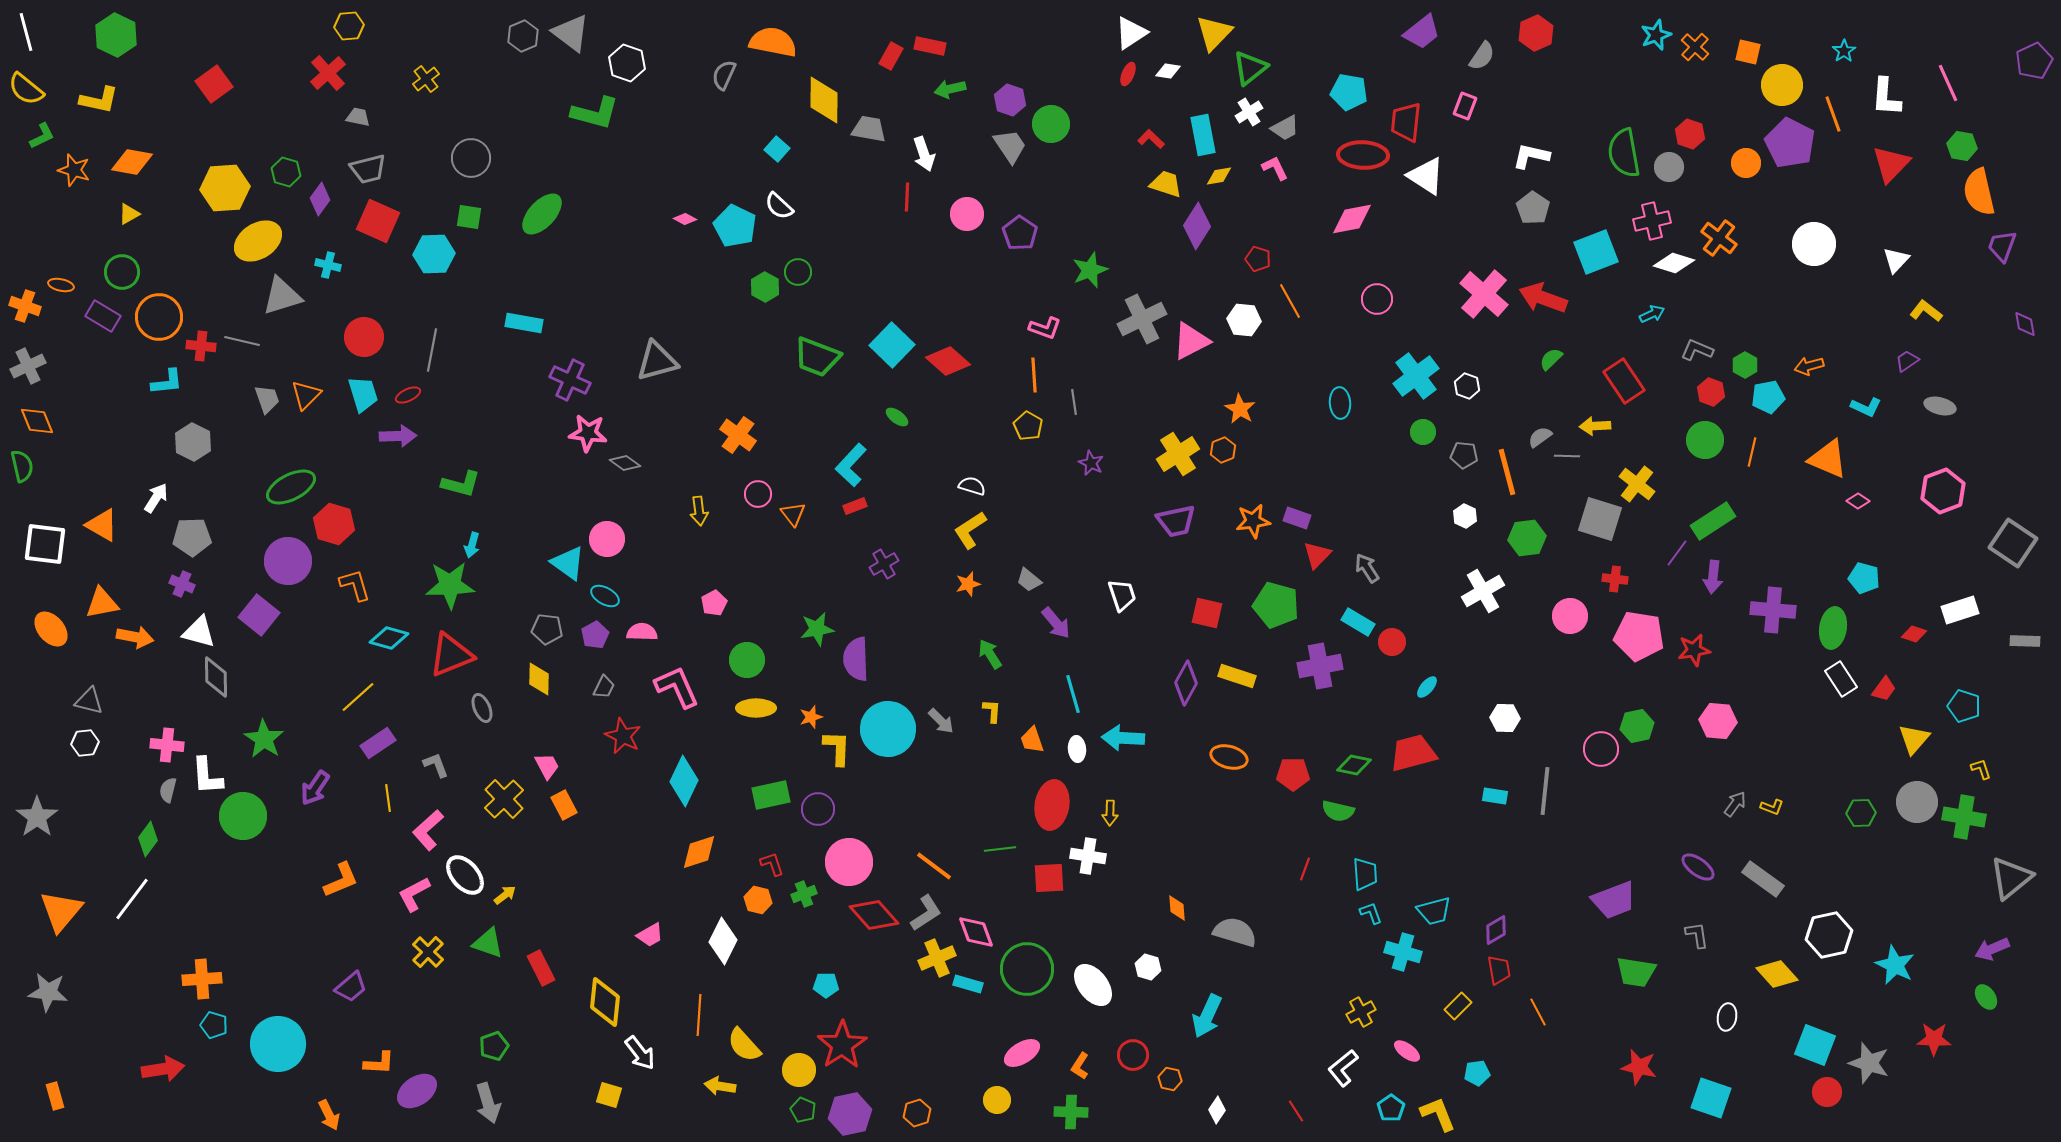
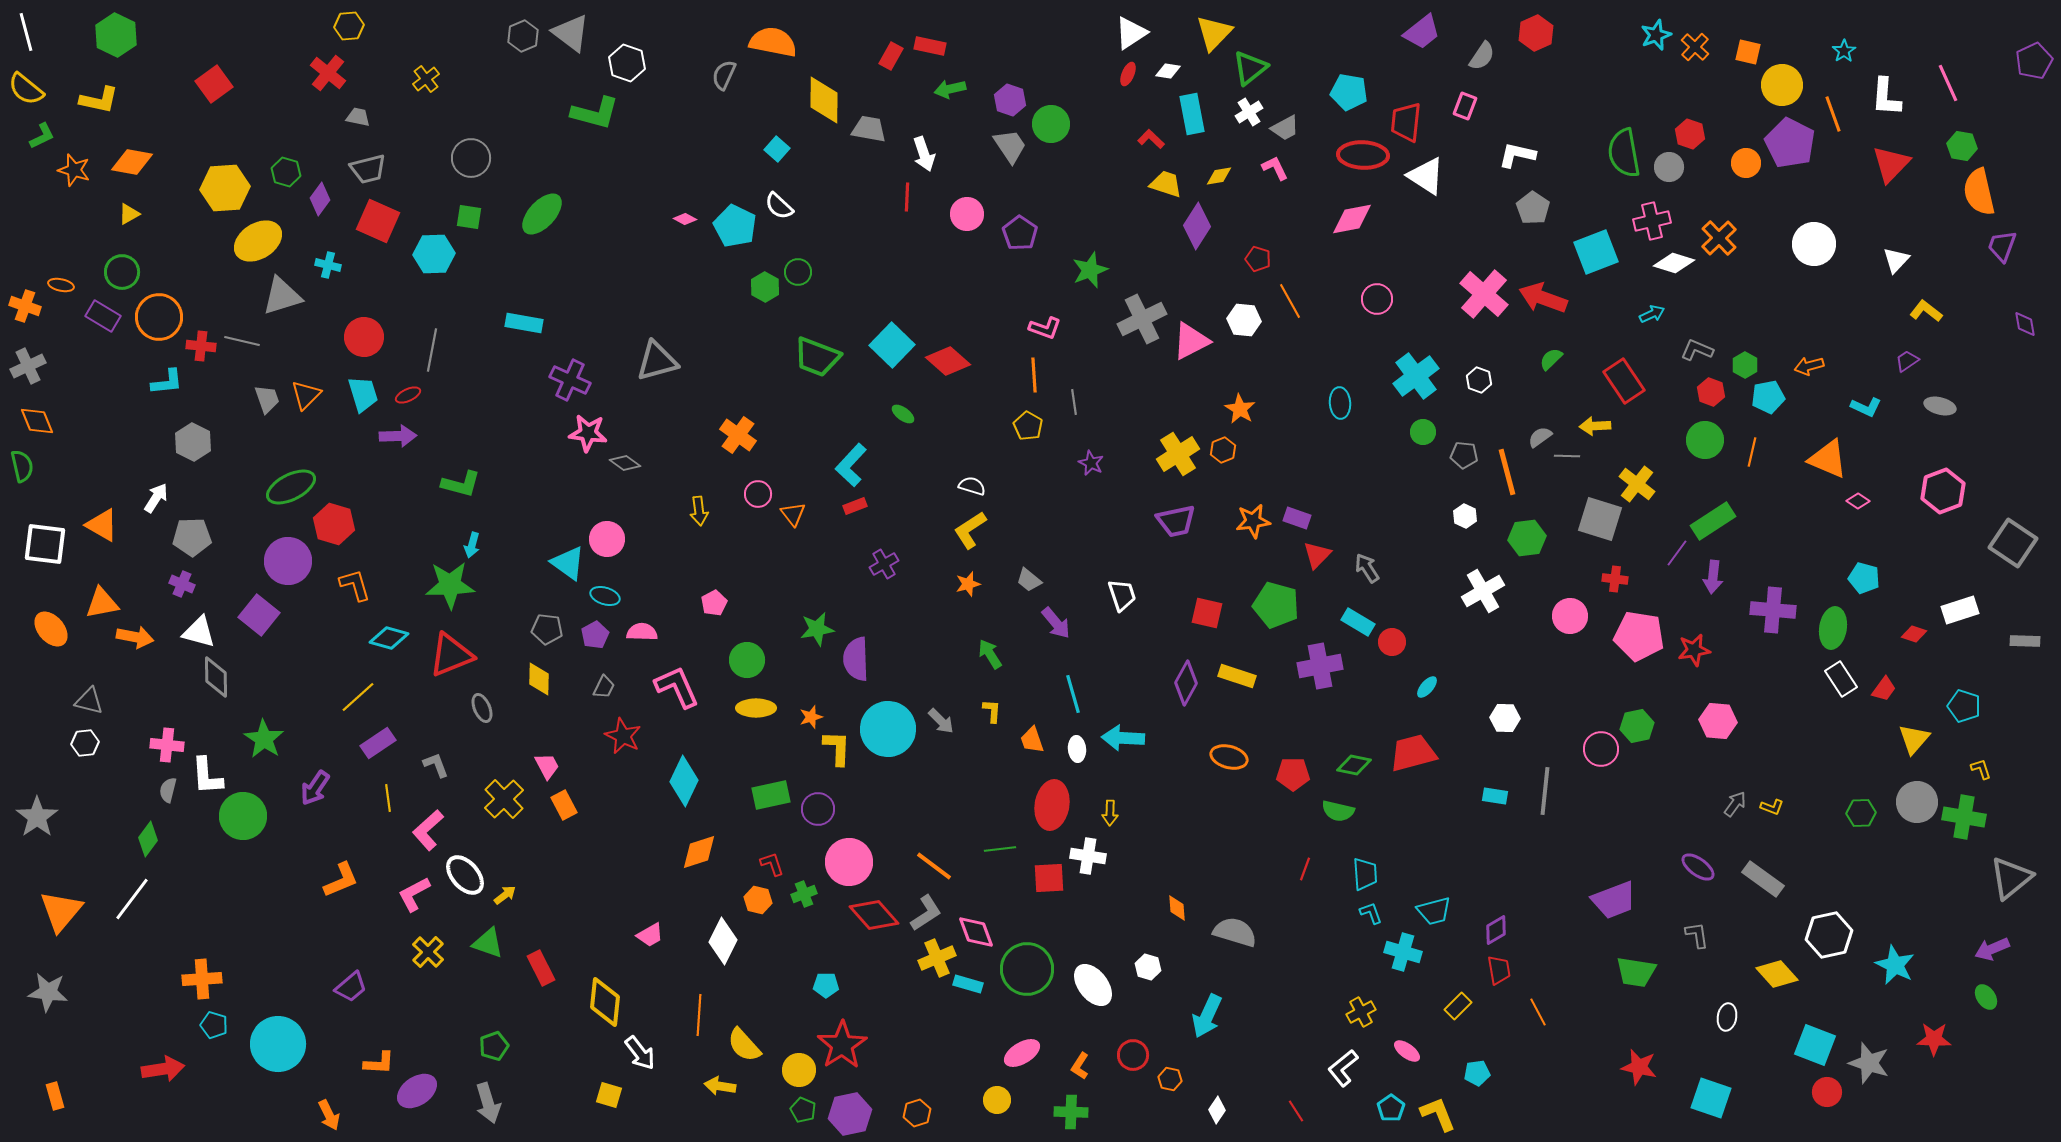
red cross at (328, 73): rotated 9 degrees counterclockwise
cyan rectangle at (1203, 135): moved 11 px left, 21 px up
white L-shape at (1531, 156): moved 14 px left, 1 px up
orange cross at (1719, 238): rotated 9 degrees clockwise
white hexagon at (1467, 386): moved 12 px right, 6 px up
green ellipse at (897, 417): moved 6 px right, 3 px up
cyan ellipse at (605, 596): rotated 12 degrees counterclockwise
